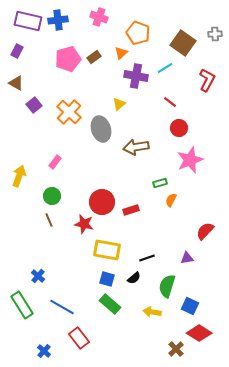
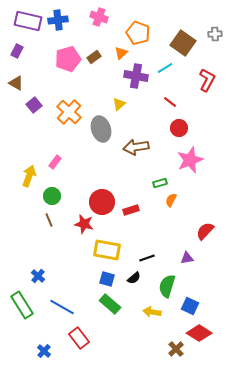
yellow arrow at (19, 176): moved 10 px right
